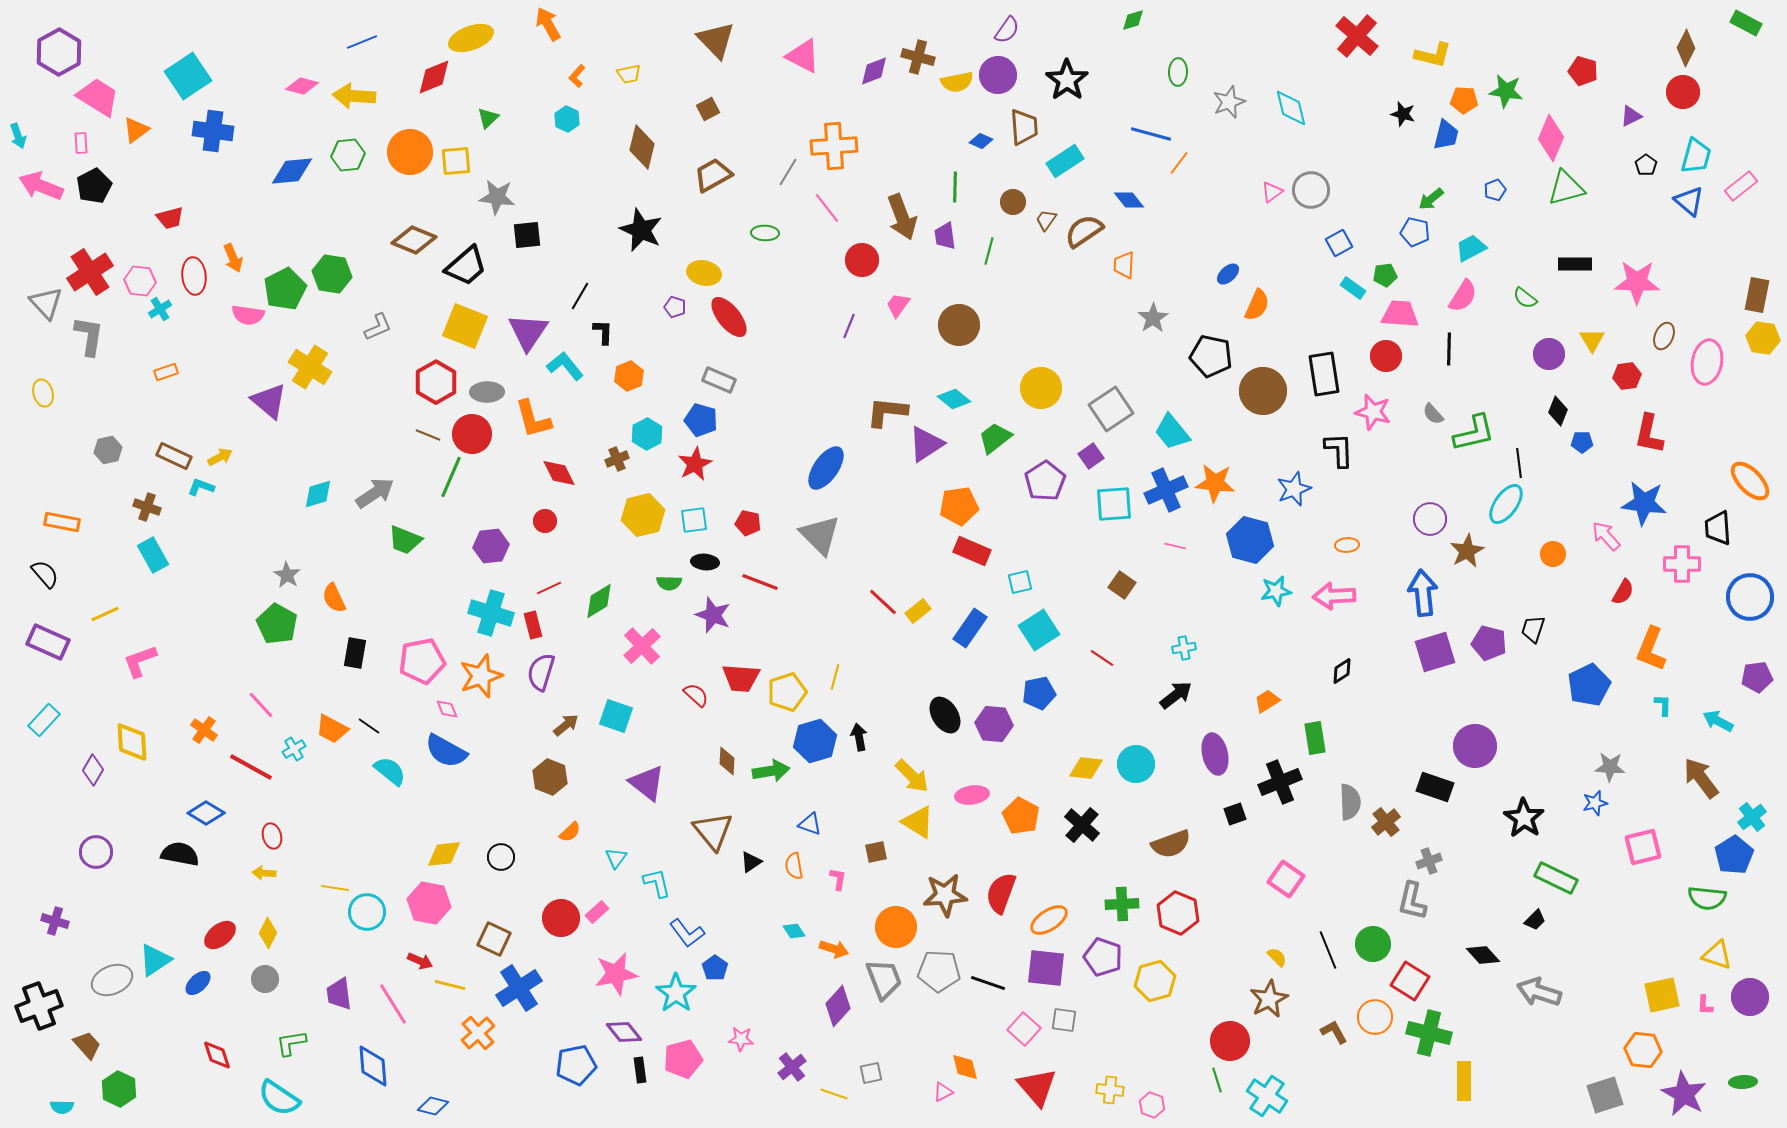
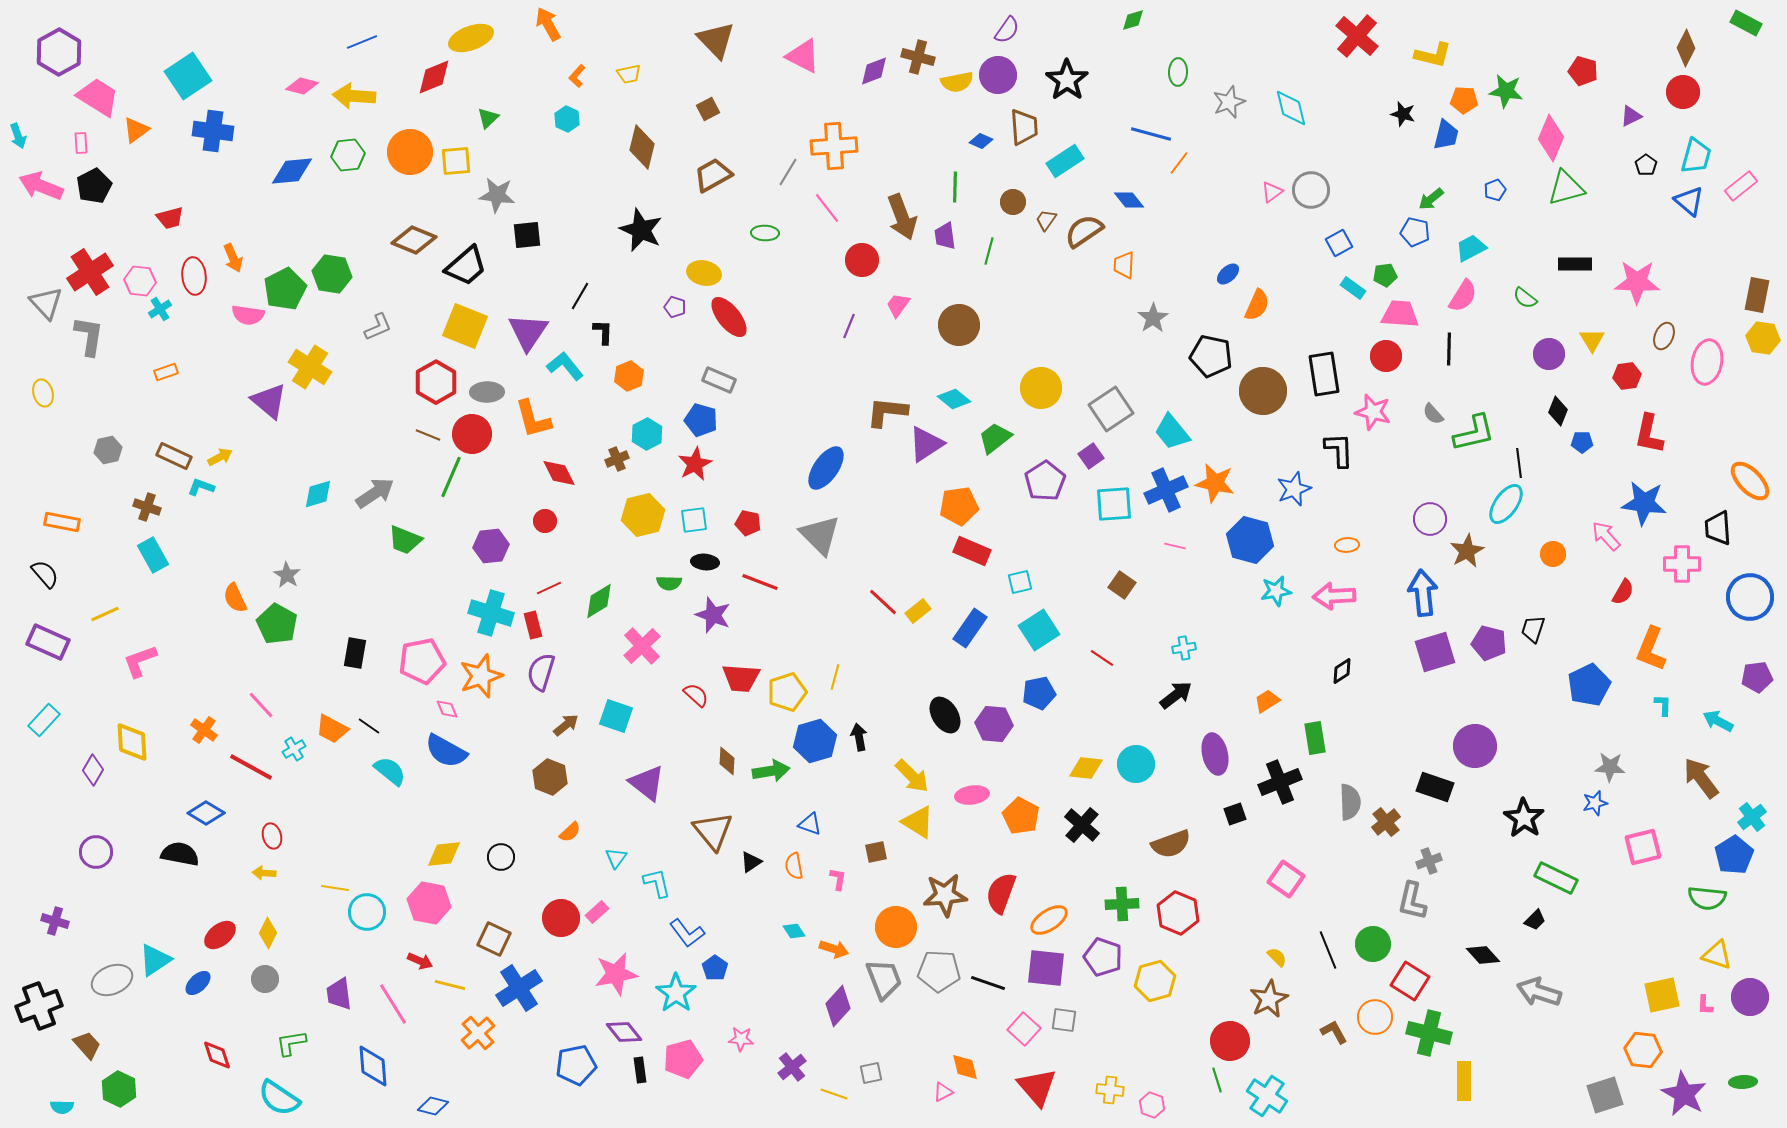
gray star at (497, 197): moved 2 px up
orange star at (1215, 483): rotated 6 degrees clockwise
orange semicircle at (334, 598): moved 99 px left
